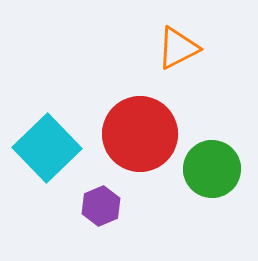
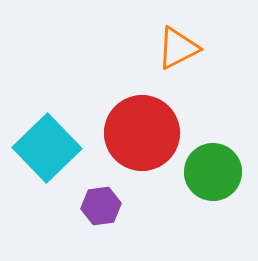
red circle: moved 2 px right, 1 px up
green circle: moved 1 px right, 3 px down
purple hexagon: rotated 15 degrees clockwise
